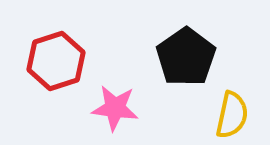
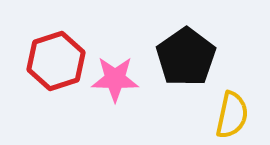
pink star: moved 29 px up; rotated 6 degrees counterclockwise
